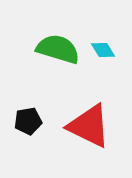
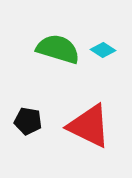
cyan diamond: rotated 25 degrees counterclockwise
black pentagon: rotated 20 degrees clockwise
